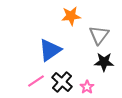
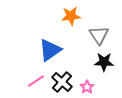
gray triangle: rotated 10 degrees counterclockwise
